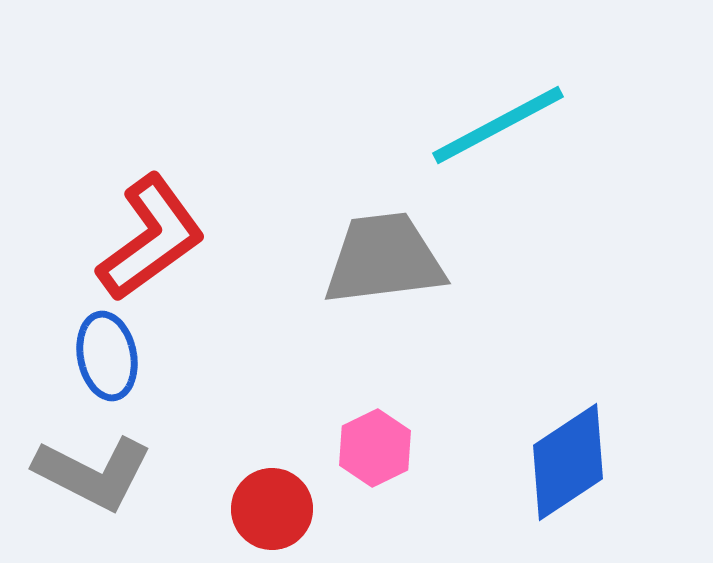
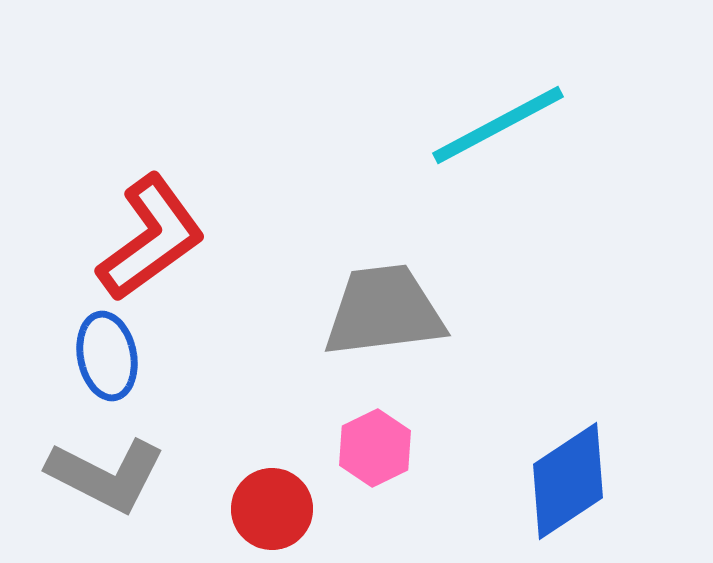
gray trapezoid: moved 52 px down
blue diamond: moved 19 px down
gray L-shape: moved 13 px right, 2 px down
